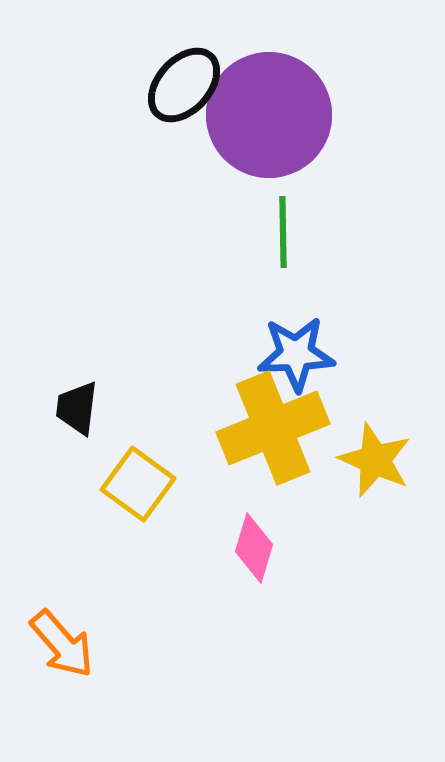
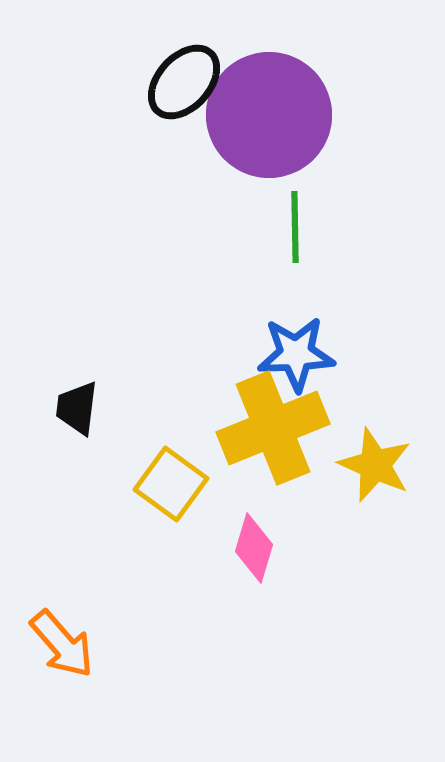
black ellipse: moved 3 px up
green line: moved 12 px right, 5 px up
yellow star: moved 5 px down
yellow square: moved 33 px right
